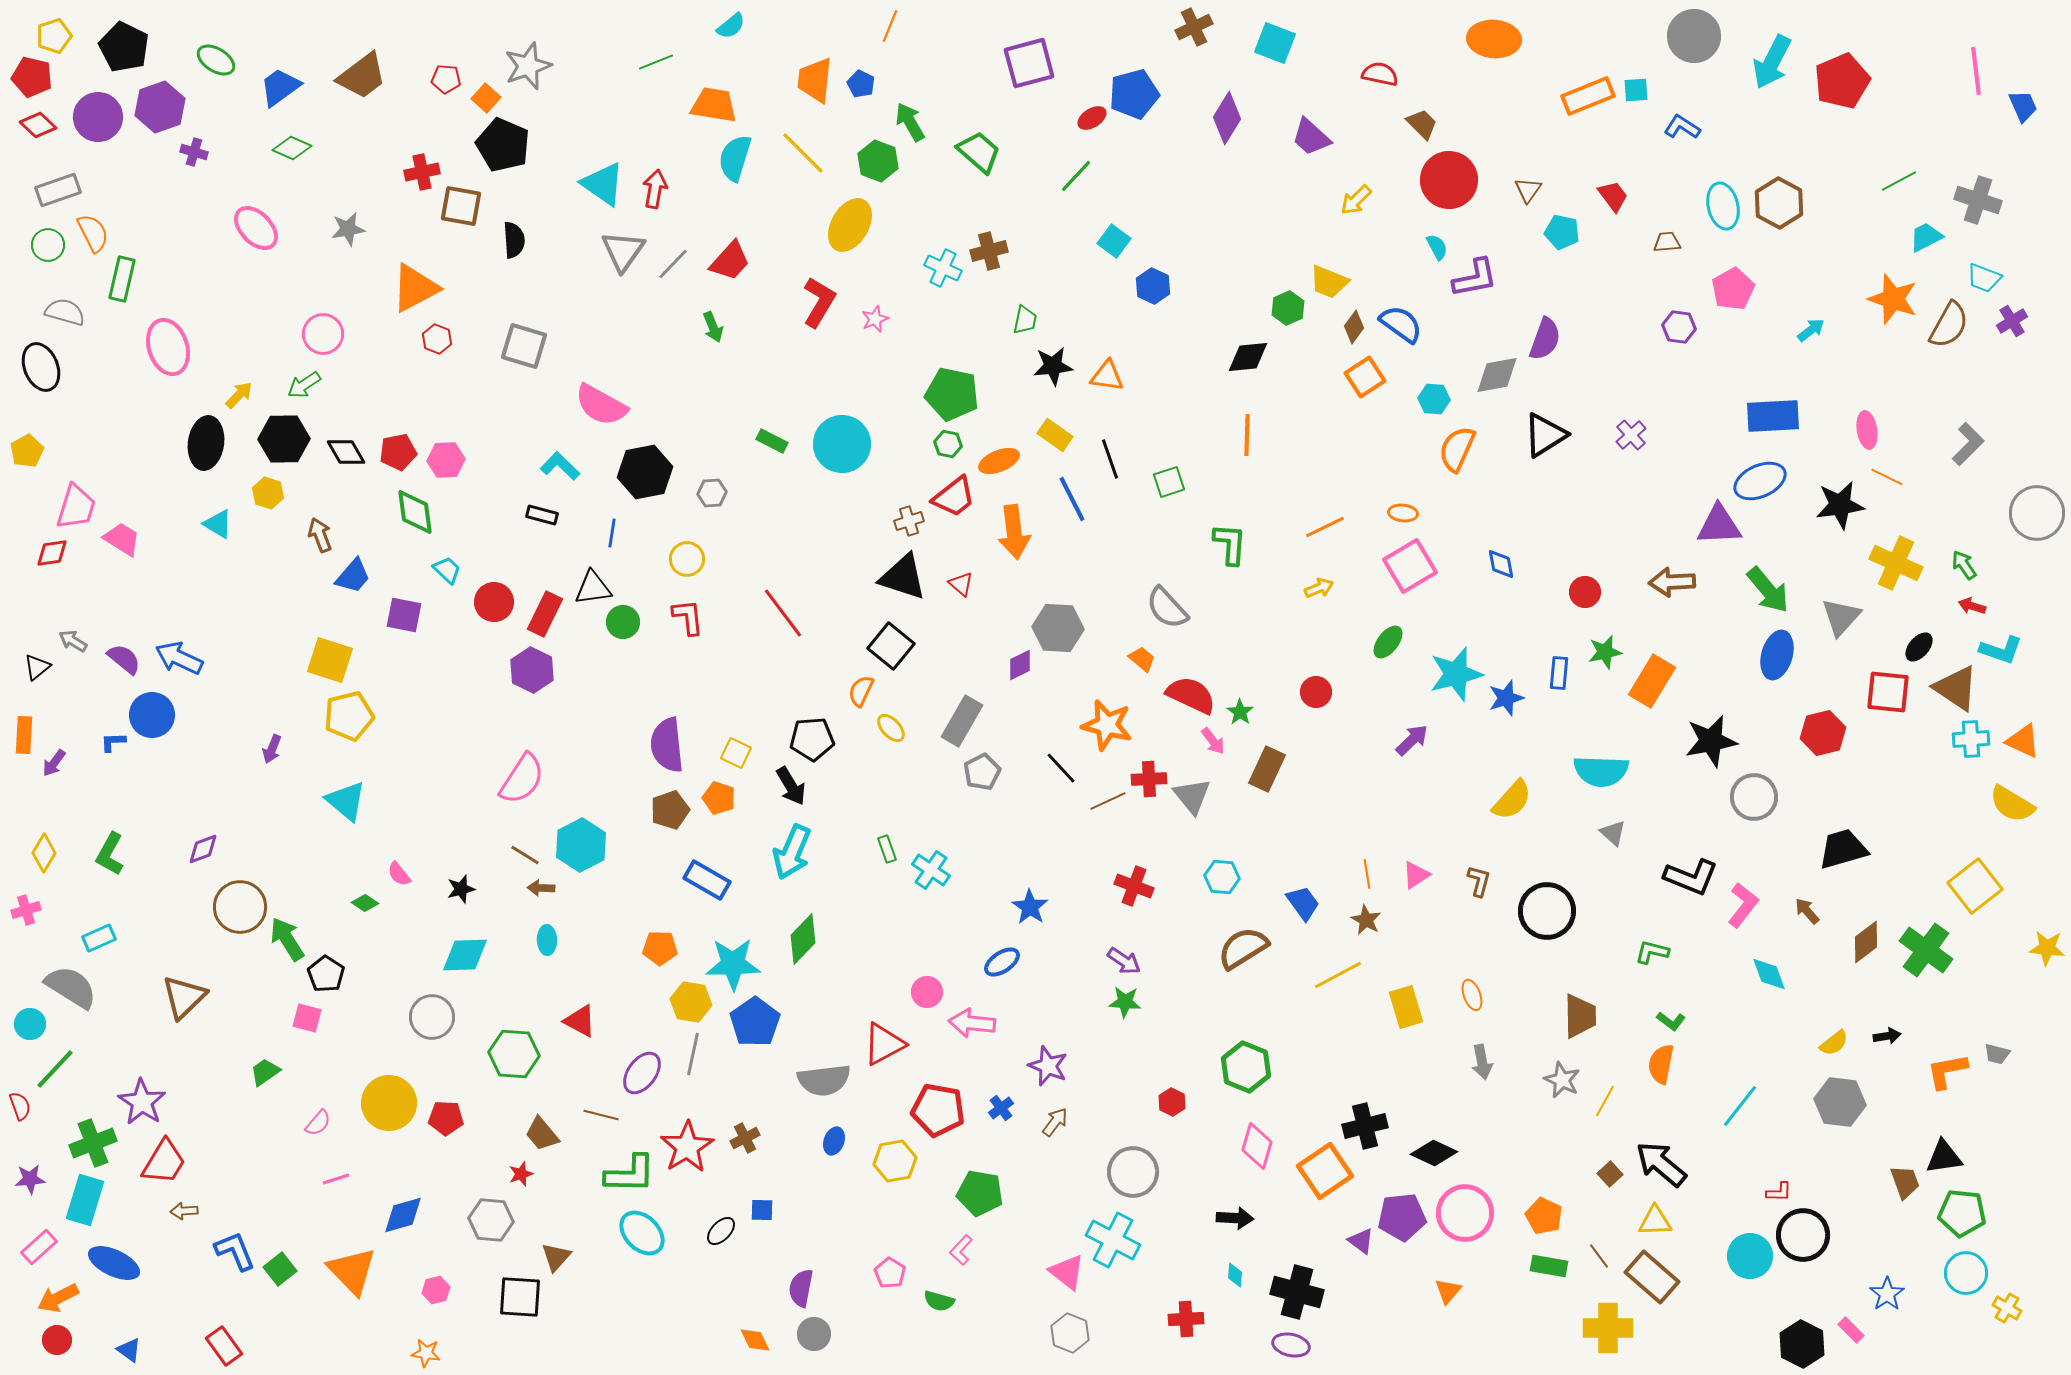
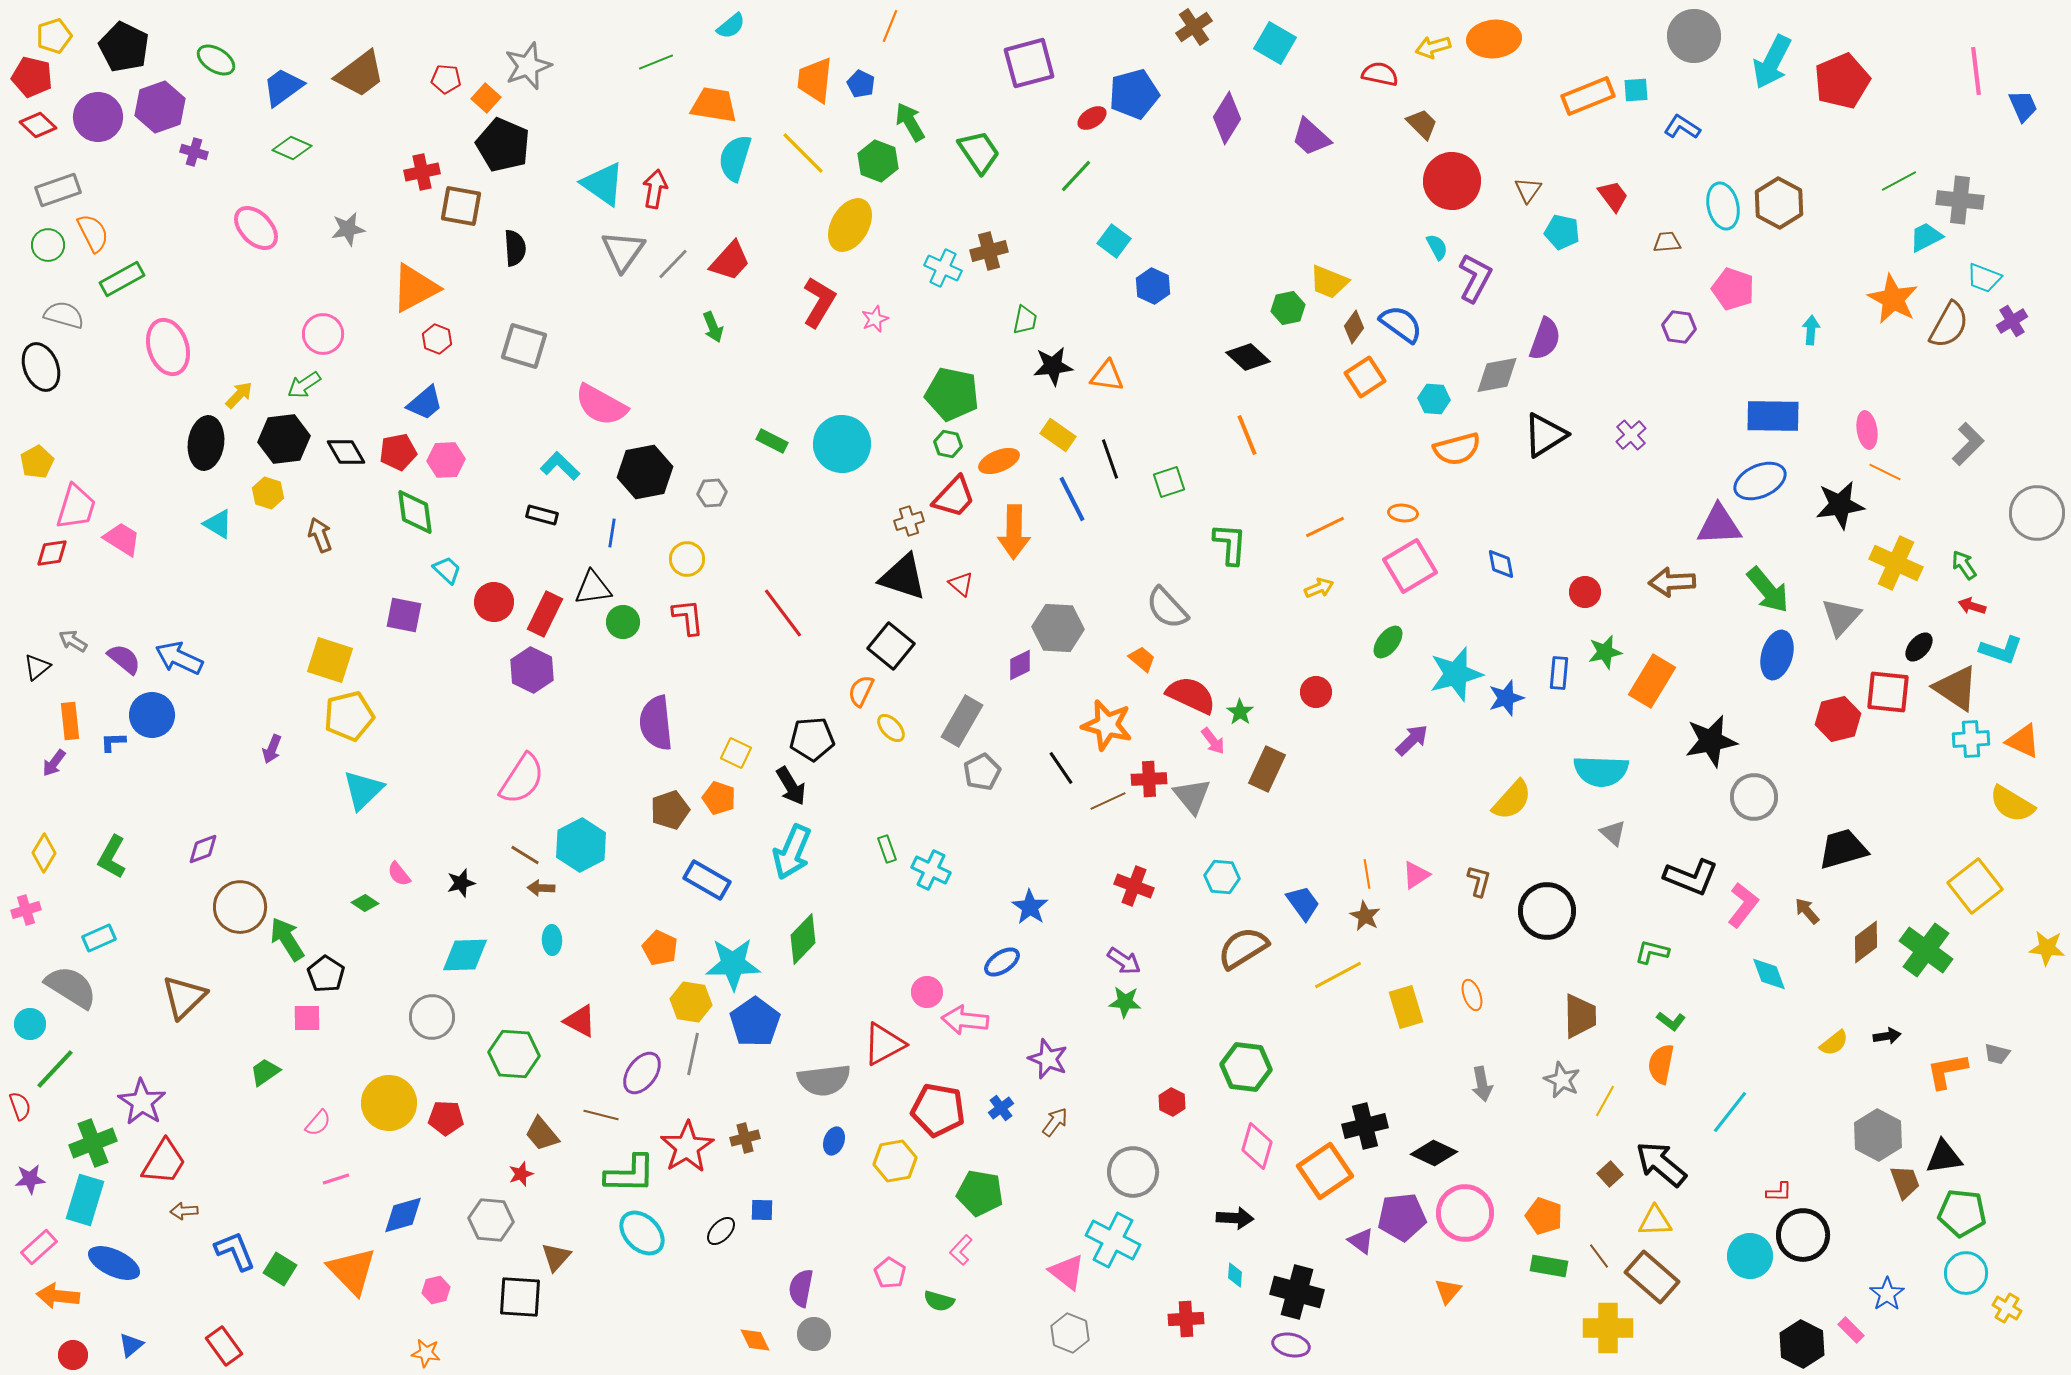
brown cross at (1194, 27): rotated 9 degrees counterclockwise
orange ellipse at (1494, 39): rotated 9 degrees counterclockwise
cyan square at (1275, 43): rotated 9 degrees clockwise
brown trapezoid at (362, 76): moved 2 px left, 2 px up
blue trapezoid at (280, 87): moved 3 px right
green trapezoid at (979, 152): rotated 15 degrees clockwise
red circle at (1449, 180): moved 3 px right, 1 px down
yellow arrow at (1356, 200): moved 77 px right, 153 px up; rotated 28 degrees clockwise
gray cross at (1978, 200): moved 18 px left; rotated 12 degrees counterclockwise
black semicircle at (514, 240): moved 1 px right, 8 px down
purple L-shape at (1475, 278): rotated 51 degrees counterclockwise
green rectangle at (122, 279): rotated 48 degrees clockwise
pink pentagon at (1733, 289): rotated 24 degrees counterclockwise
orange star at (1893, 299): rotated 9 degrees clockwise
green hexagon at (1288, 308): rotated 12 degrees clockwise
gray semicircle at (65, 312): moved 1 px left, 3 px down
cyan arrow at (1811, 330): rotated 48 degrees counterclockwise
black diamond at (1248, 357): rotated 48 degrees clockwise
blue rectangle at (1773, 416): rotated 4 degrees clockwise
yellow rectangle at (1055, 435): moved 3 px right
orange line at (1247, 435): rotated 24 degrees counterclockwise
black hexagon at (284, 439): rotated 6 degrees counterclockwise
orange semicircle at (1457, 449): rotated 129 degrees counterclockwise
yellow pentagon at (27, 451): moved 10 px right, 11 px down
orange line at (1887, 477): moved 2 px left, 5 px up
red trapezoid at (954, 497): rotated 9 degrees counterclockwise
orange arrow at (1014, 532): rotated 8 degrees clockwise
blue trapezoid at (353, 576): moved 72 px right, 173 px up; rotated 9 degrees clockwise
red hexagon at (1823, 733): moved 15 px right, 14 px up
orange rectangle at (24, 735): moved 46 px right, 14 px up; rotated 9 degrees counterclockwise
purple semicircle at (667, 745): moved 11 px left, 22 px up
black line at (1061, 768): rotated 9 degrees clockwise
cyan triangle at (346, 801): moved 17 px right, 11 px up; rotated 36 degrees clockwise
green L-shape at (110, 854): moved 2 px right, 3 px down
cyan cross at (931, 870): rotated 9 degrees counterclockwise
black star at (461, 889): moved 6 px up
brown star at (1366, 920): moved 1 px left, 4 px up
cyan ellipse at (547, 940): moved 5 px right
orange pentagon at (660, 948): rotated 24 degrees clockwise
pink square at (307, 1018): rotated 16 degrees counterclockwise
pink arrow at (972, 1023): moved 7 px left, 3 px up
gray arrow at (1482, 1062): moved 22 px down
purple star at (1048, 1066): moved 7 px up
green hexagon at (1246, 1067): rotated 15 degrees counterclockwise
gray hexagon at (1840, 1102): moved 38 px right, 33 px down; rotated 21 degrees clockwise
cyan line at (1740, 1106): moved 10 px left, 6 px down
brown cross at (745, 1138): rotated 12 degrees clockwise
orange pentagon at (1544, 1216): rotated 6 degrees counterclockwise
green square at (280, 1269): rotated 20 degrees counterclockwise
orange arrow at (58, 1298): moved 2 px up; rotated 33 degrees clockwise
red circle at (57, 1340): moved 16 px right, 15 px down
blue triangle at (129, 1350): moved 2 px right, 5 px up; rotated 44 degrees clockwise
